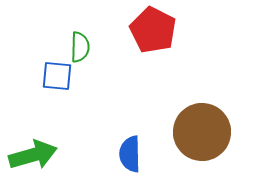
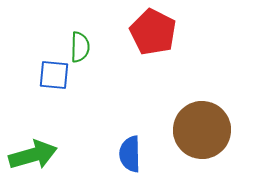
red pentagon: moved 2 px down
blue square: moved 3 px left, 1 px up
brown circle: moved 2 px up
